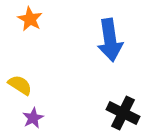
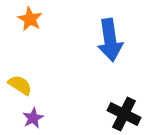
black cross: moved 1 px right, 1 px down
